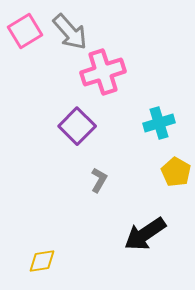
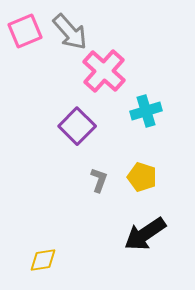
pink square: rotated 8 degrees clockwise
pink cross: moved 1 px right, 1 px up; rotated 30 degrees counterclockwise
cyan cross: moved 13 px left, 12 px up
yellow pentagon: moved 34 px left, 5 px down; rotated 12 degrees counterclockwise
gray L-shape: rotated 10 degrees counterclockwise
yellow diamond: moved 1 px right, 1 px up
